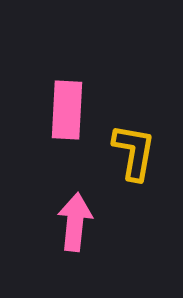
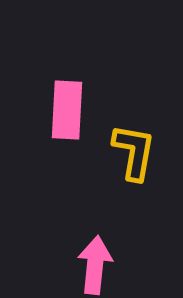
pink arrow: moved 20 px right, 43 px down
